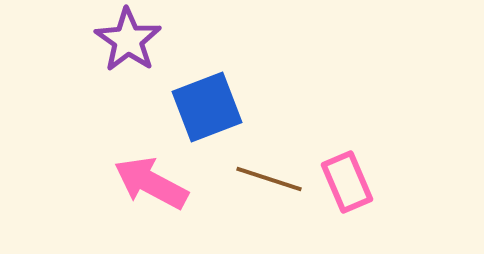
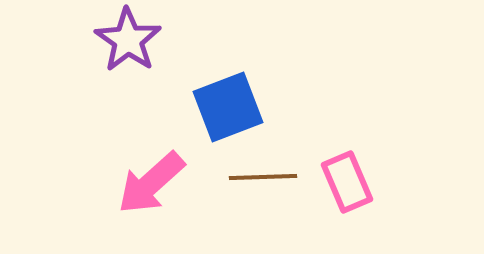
blue square: moved 21 px right
brown line: moved 6 px left, 2 px up; rotated 20 degrees counterclockwise
pink arrow: rotated 70 degrees counterclockwise
